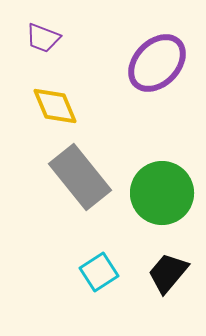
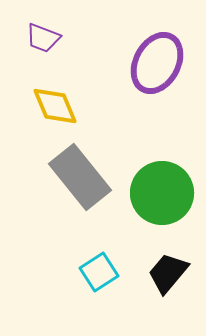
purple ellipse: rotated 16 degrees counterclockwise
